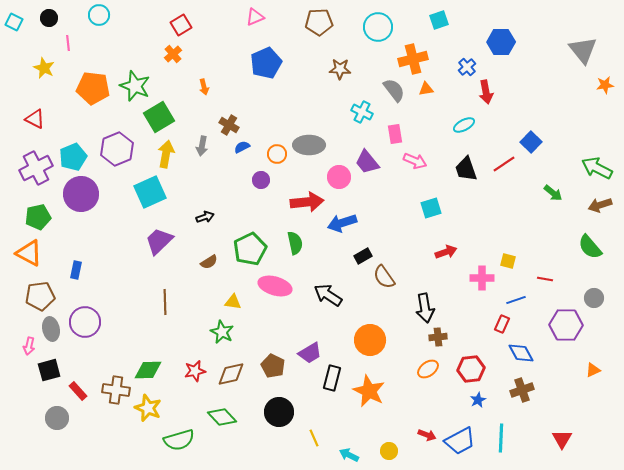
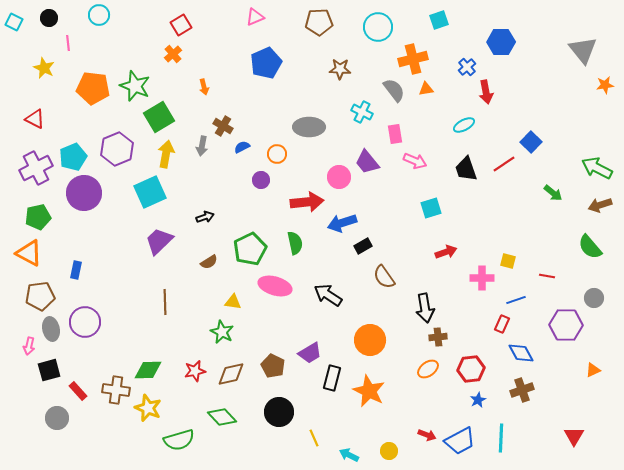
brown cross at (229, 125): moved 6 px left, 1 px down
gray ellipse at (309, 145): moved 18 px up
purple circle at (81, 194): moved 3 px right, 1 px up
black rectangle at (363, 256): moved 10 px up
red line at (545, 279): moved 2 px right, 3 px up
red triangle at (562, 439): moved 12 px right, 3 px up
